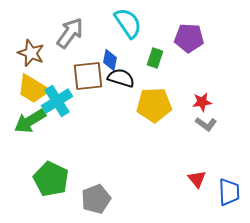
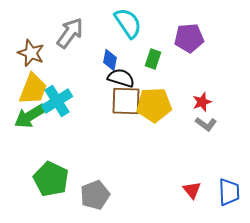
purple pentagon: rotated 8 degrees counterclockwise
green rectangle: moved 2 px left, 1 px down
brown square: moved 38 px right, 25 px down; rotated 8 degrees clockwise
yellow trapezoid: rotated 100 degrees counterclockwise
red star: rotated 12 degrees counterclockwise
green arrow: moved 5 px up
red triangle: moved 5 px left, 11 px down
gray pentagon: moved 1 px left, 4 px up
